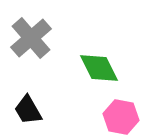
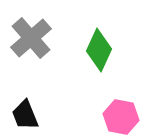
green diamond: moved 18 px up; rotated 51 degrees clockwise
black trapezoid: moved 3 px left, 5 px down; rotated 8 degrees clockwise
